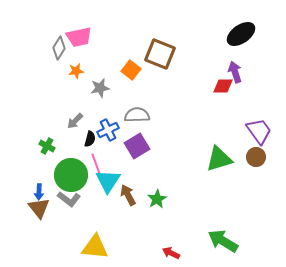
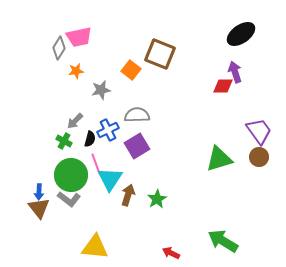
gray star: moved 1 px right, 2 px down
green cross: moved 17 px right, 5 px up
brown circle: moved 3 px right
cyan triangle: moved 2 px right, 2 px up
brown arrow: rotated 45 degrees clockwise
